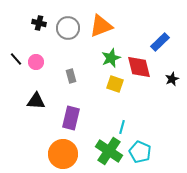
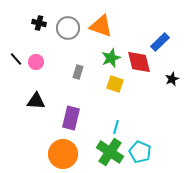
orange triangle: rotated 40 degrees clockwise
red diamond: moved 5 px up
gray rectangle: moved 7 px right, 4 px up; rotated 32 degrees clockwise
cyan line: moved 6 px left
green cross: moved 1 px right, 1 px down
